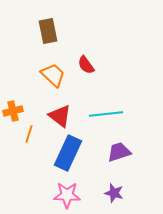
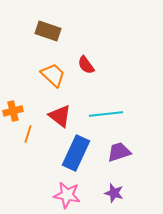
brown rectangle: rotated 60 degrees counterclockwise
orange line: moved 1 px left
blue rectangle: moved 8 px right
pink star: rotated 8 degrees clockwise
